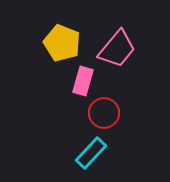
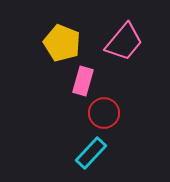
pink trapezoid: moved 7 px right, 7 px up
